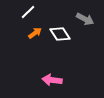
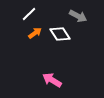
white line: moved 1 px right, 2 px down
gray arrow: moved 7 px left, 3 px up
pink arrow: rotated 24 degrees clockwise
